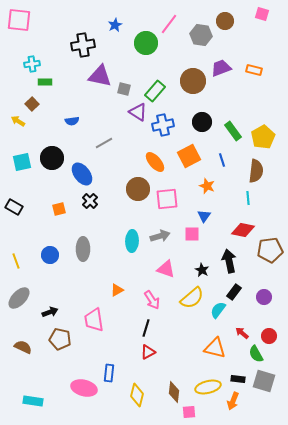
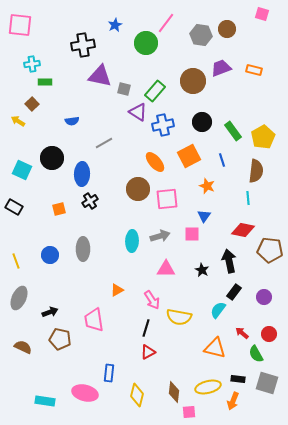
pink square at (19, 20): moved 1 px right, 5 px down
brown circle at (225, 21): moved 2 px right, 8 px down
pink line at (169, 24): moved 3 px left, 1 px up
cyan square at (22, 162): moved 8 px down; rotated 36 degrees clockwise
blue ellipse at (82, 174): rotated 40 degrees clockwise
black cross at (90, 201): rotated 14 degrees clockwise
brown pentagon at (270, 250): rotated 15 degrees clockwise
pink triangle at (166, 269): rotated 18 degrees counterclockwise
gray ellipse at (19, 298): rotated 20 degrees counterclockwise
yellow semicircle at (192, 298): moved 13 px left, 19 px down; rotated 50 degrees clockwise
red circle at (269, 336): moved 2 px up
gray square at (264, 381): moved 3 px right, 2 px down
pink ellipse at (84, 388): moved 1 px right, 5 px down
cyan rectangle at (33, 401): moved 12 px right
